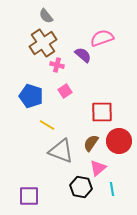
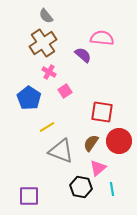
pink semicircle: rotated 25 degrees clockwise
pink cross: moved 8 px left, 7 px down; rotated 16 degrees clockwise
blue pentagon: moved 2 px left, 2 px down; rotated 15 degrees clockwise
red square: rotated 10 degrees clockwise
yellow line: moved 2 px down; rotated 63 degrees counterclockwise
